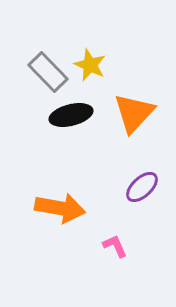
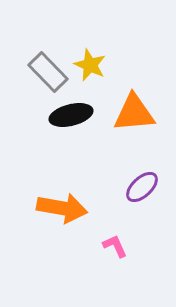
orange triangle: rotated 42 degrees clockwise
orange arrow: moved 2 px right
